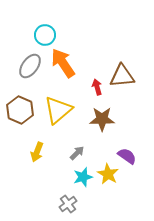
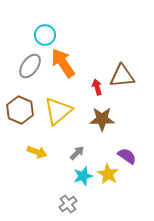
yellow triangle: moved 1 px down
yellow arrow: rotated 90 degrees counterclockwise
cyan star: moved 1 px up
